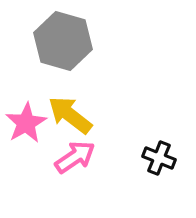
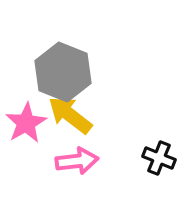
gray hexagon: moved 31 px down; rotated 6 degrees clockwise
pink arrow: moved 2 px right, 4 px down; rotated 27 degrees clockwise
